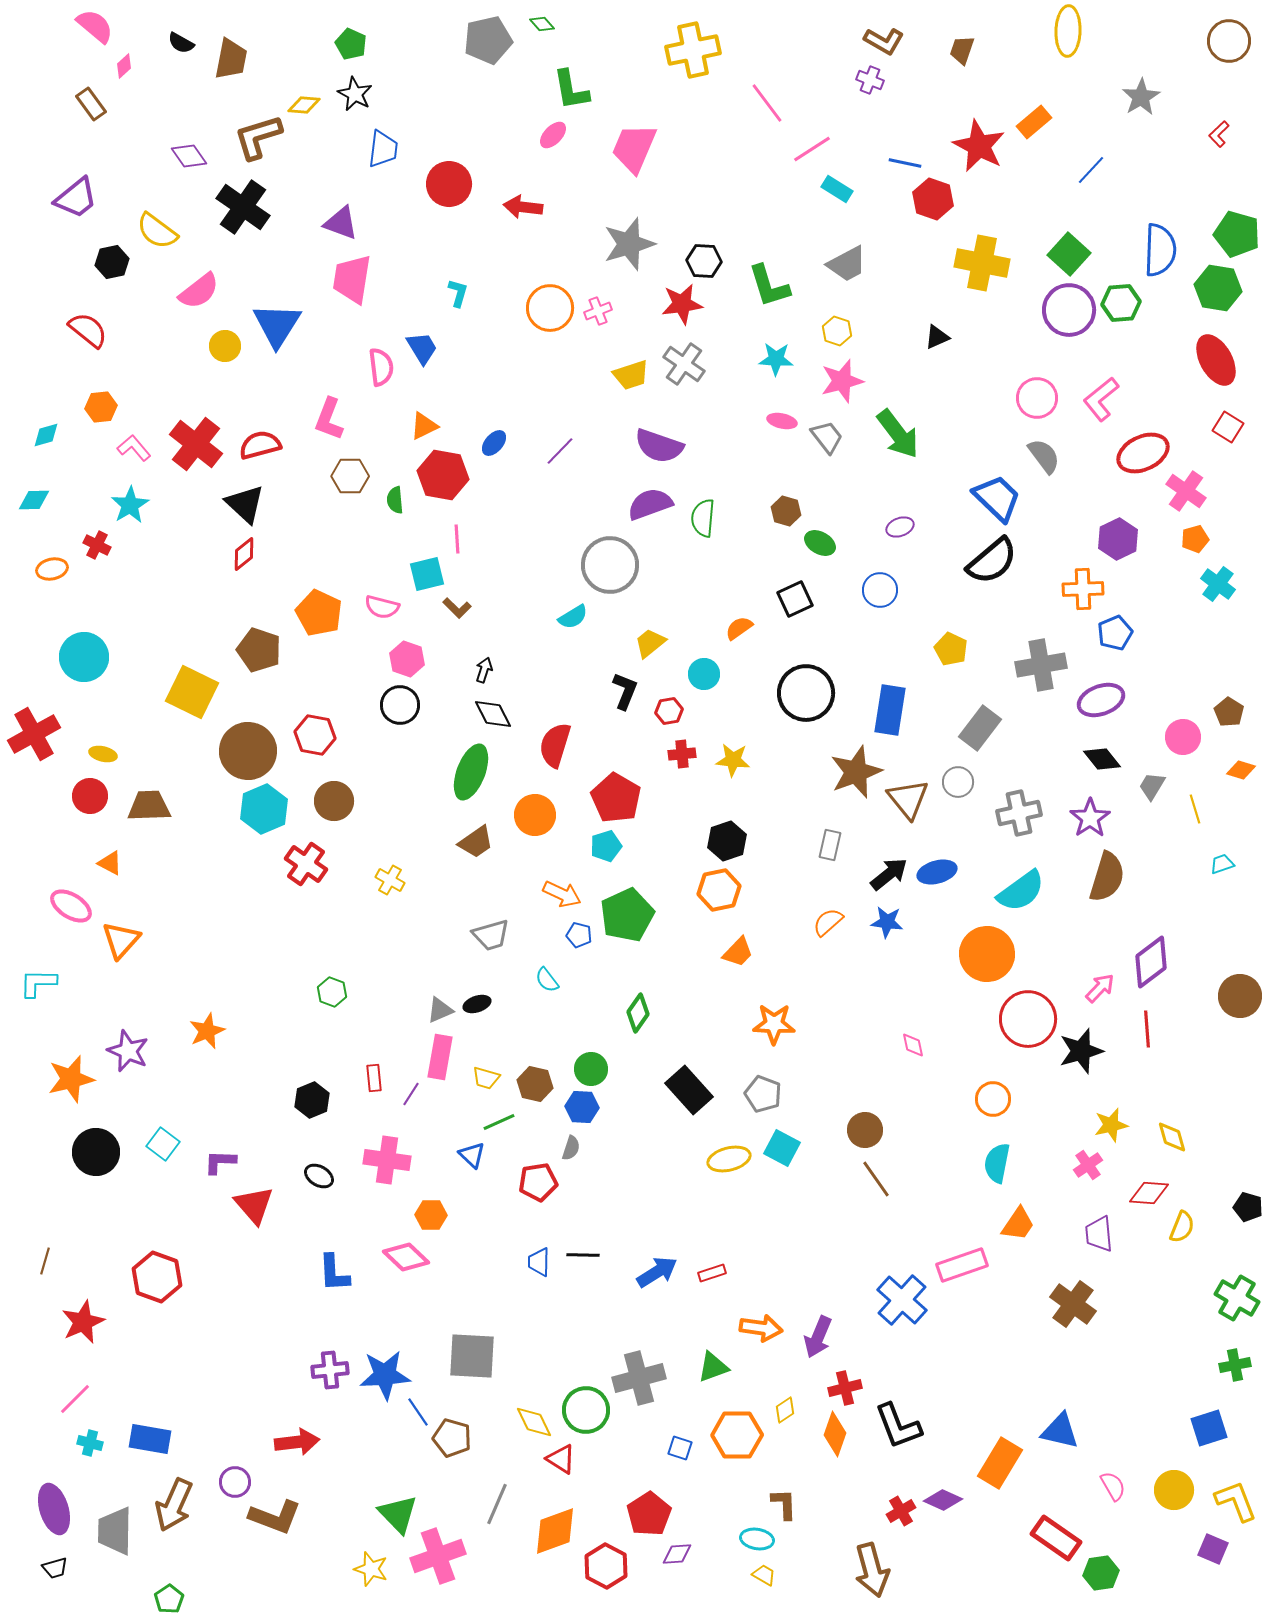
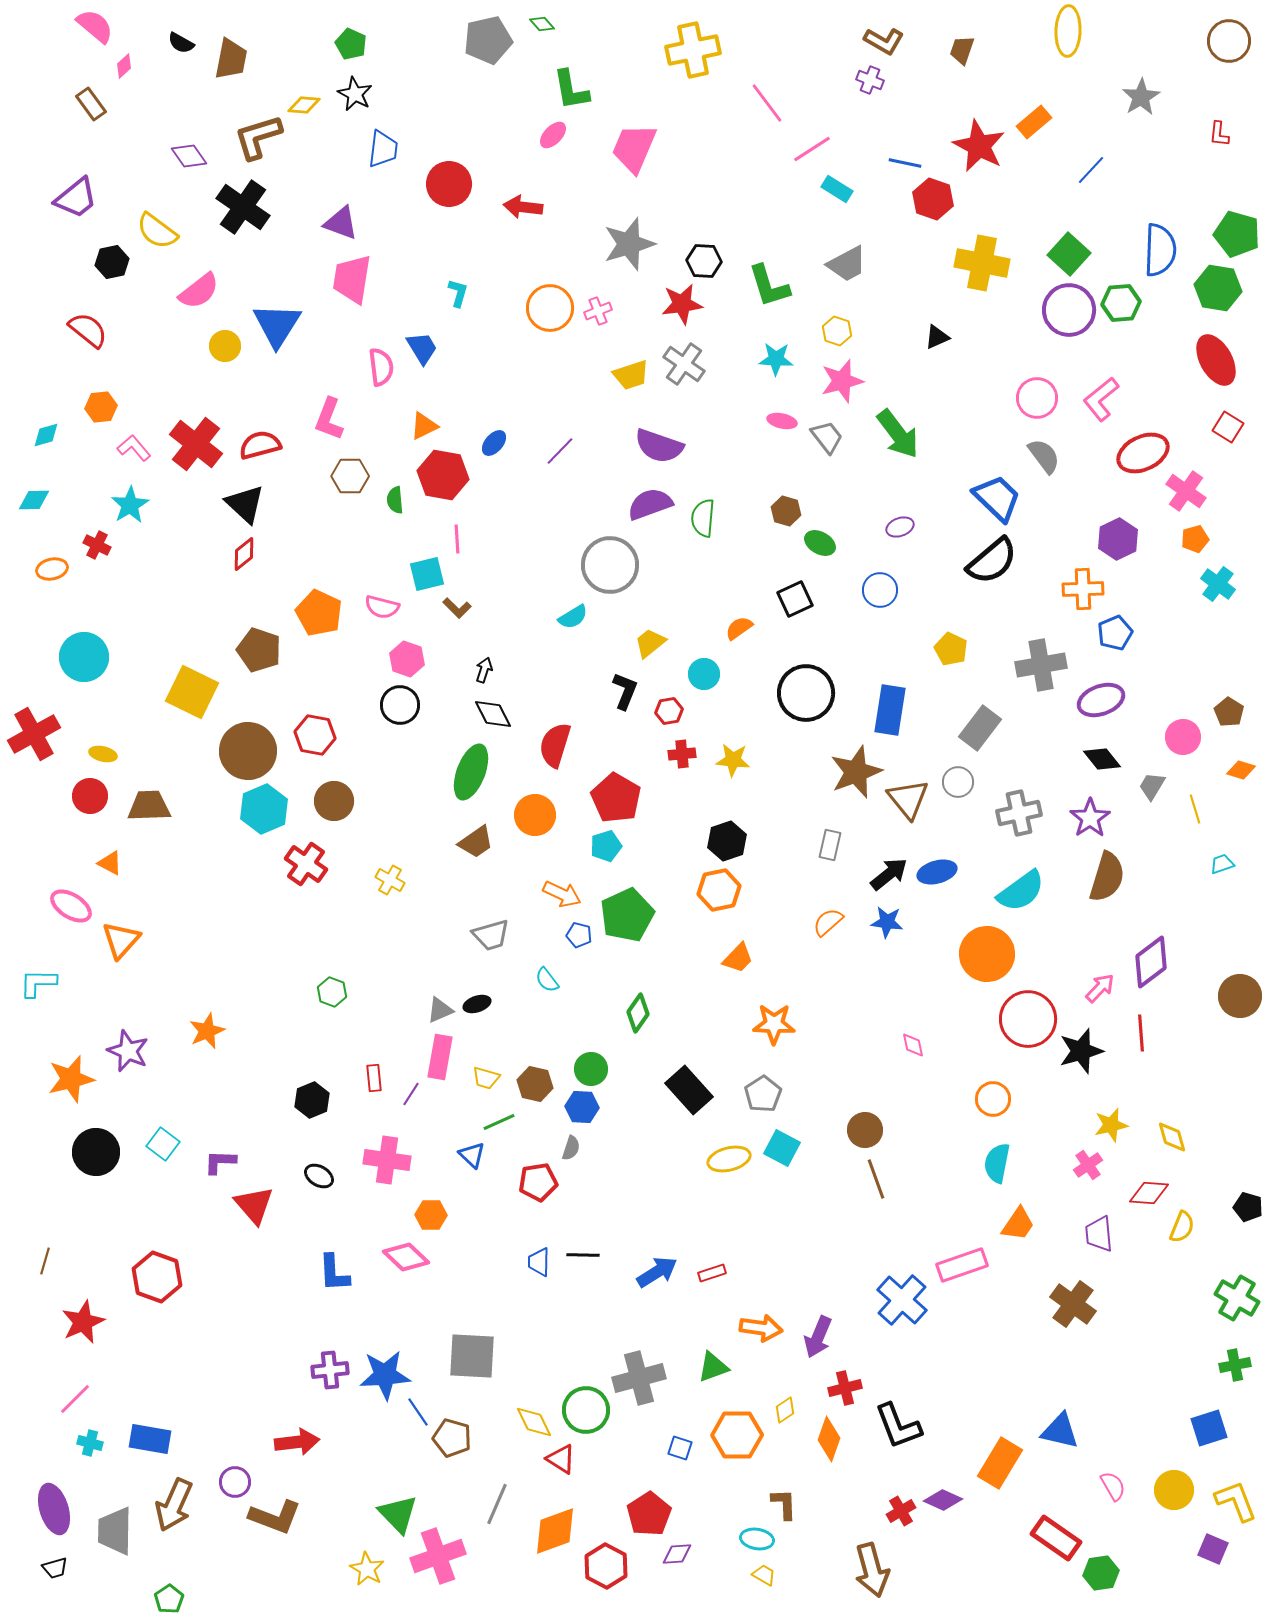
red L-shape at (1219, 134): rotated 40 degrees counterclockwise
orange trapezoid at (738, 952): moved 6 px down
red line at (1147, 1029): moved 6 px left, 4 px down
gray pentagon at (763, 1094): rotated 18 degrees clockwise
brown line at (876, 1179): rotated 15 degrees clockwise
orange diamond at (835, 1434): moved 6 px left, 5 px down
yellow star at (371, 1569): moved 4 px left; rotated 12 degrees clockwise
